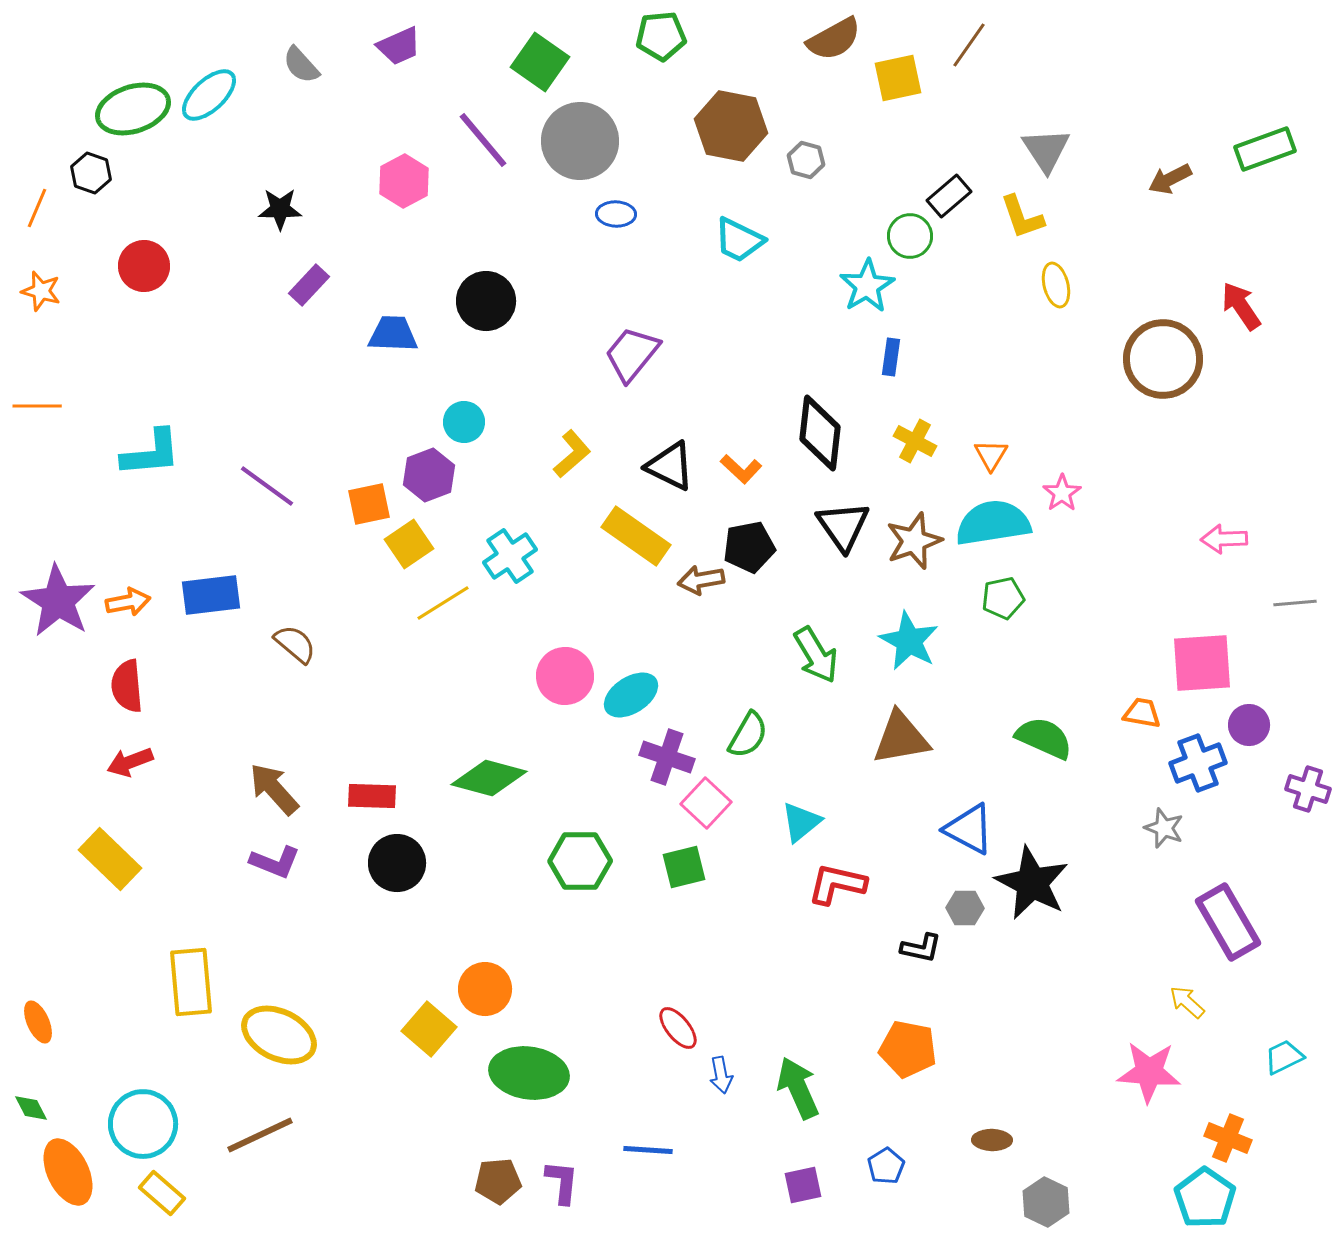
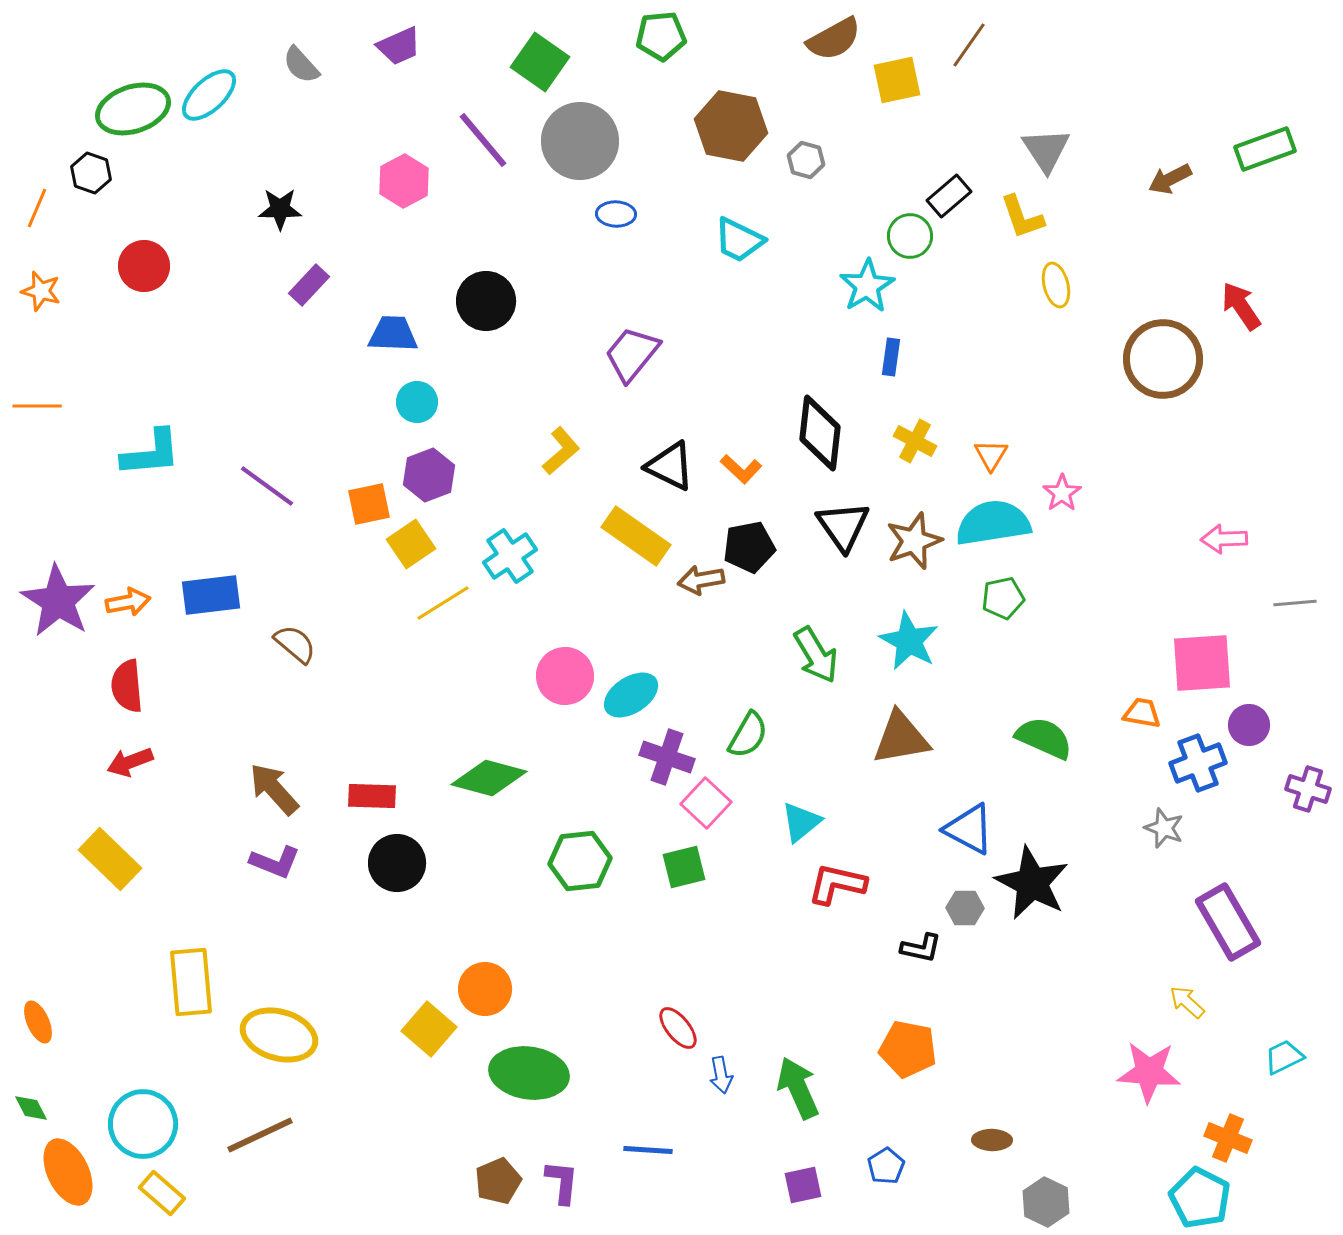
yellow square at (898, 78): moved 1 px left, 2 px down
cyan circle at (464, 422): moved 47 px left, 20 px up
yellow L-shape at (572, 454): moved 11 px left, 3 px up
yellow square at (409, 544): moved 2 px right
green hexagon at (580, 861): rotated 6 degrees counterclockwise
yellow ellipse at (279, 1035): rotated 10 degrees counterclockwise
brown pentagon at (498, 1181): rotated 18 degrees counterclockwise
cyan pentagon at (1205, 1198): moved 5 px left; rotated 8 degrees counterclockwise
